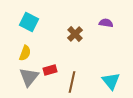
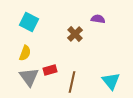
purple semicircle: moved 8 px left, 4 px up
gray triangle: rotated 15 degrees counterclockwise
